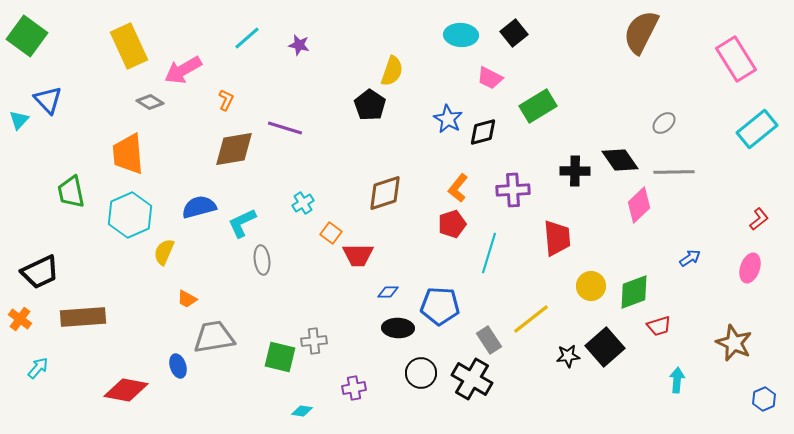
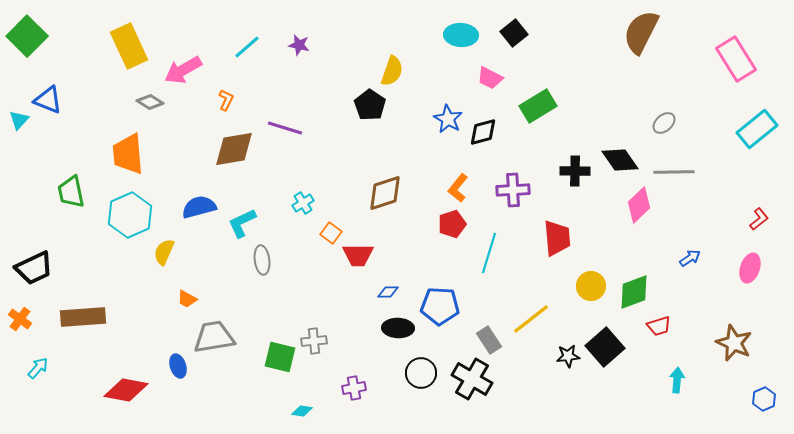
green square at (27, 36): rotated 9 degrees clockwise
cyan line at (247, 38): moved 9 px down
blue triangle at (48, 100): rotated 24 degrees counterclockwise
black trapezoid at (40, 272): moved 6 px left, 4 px up
